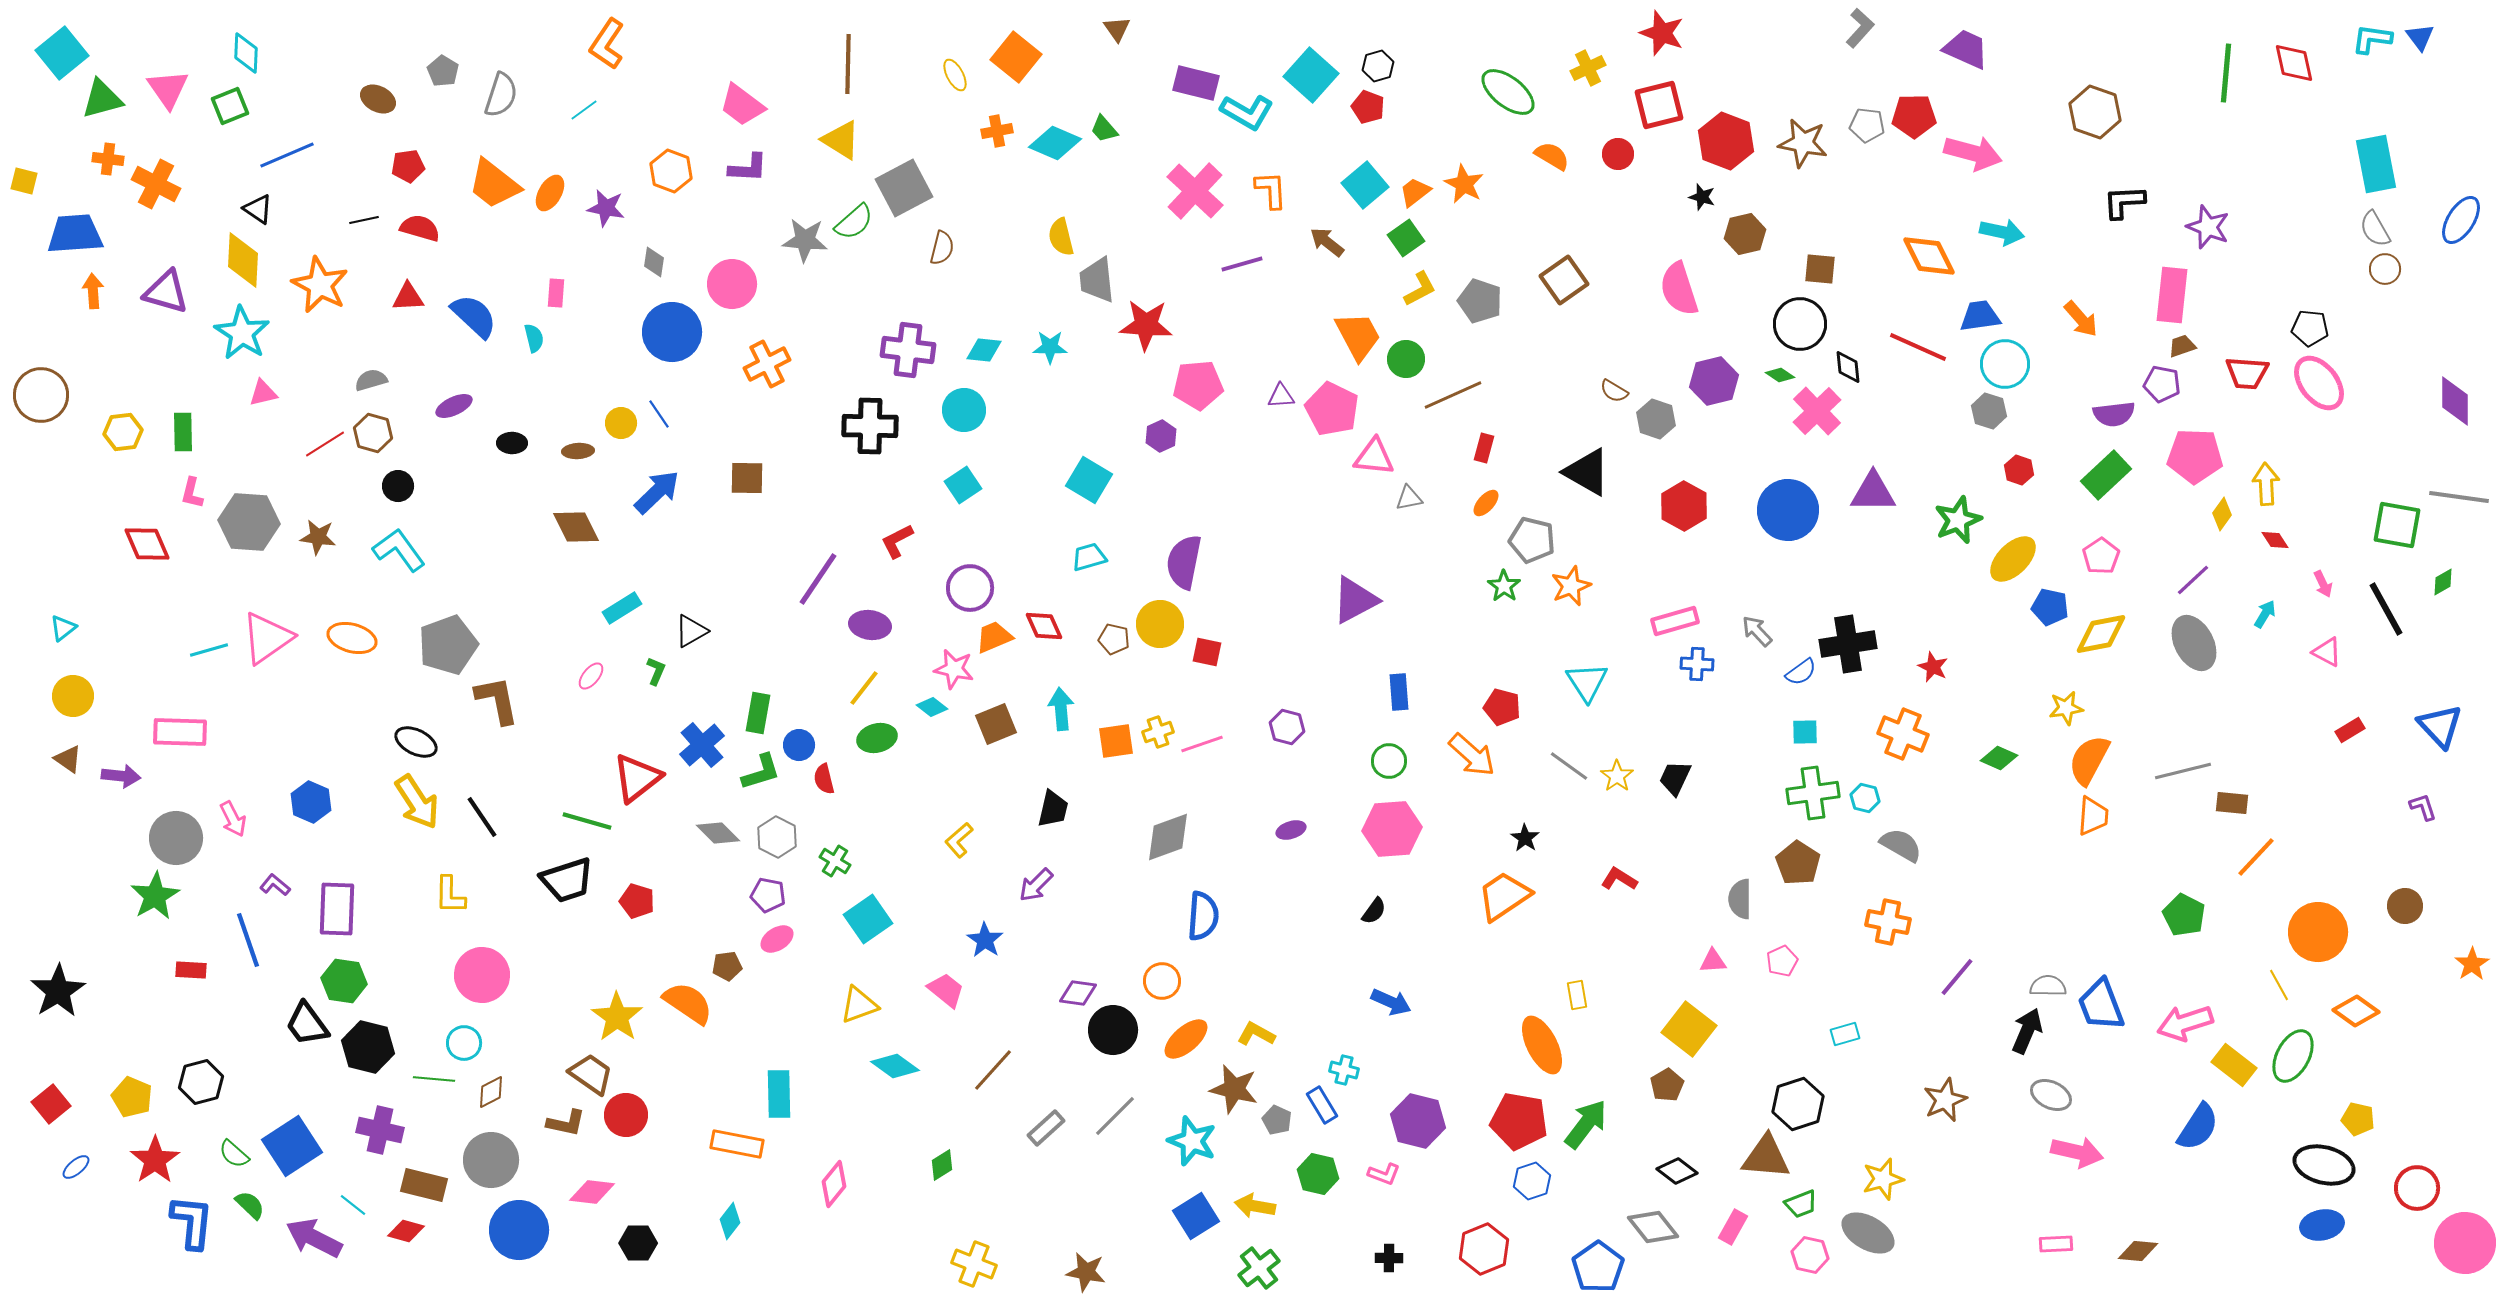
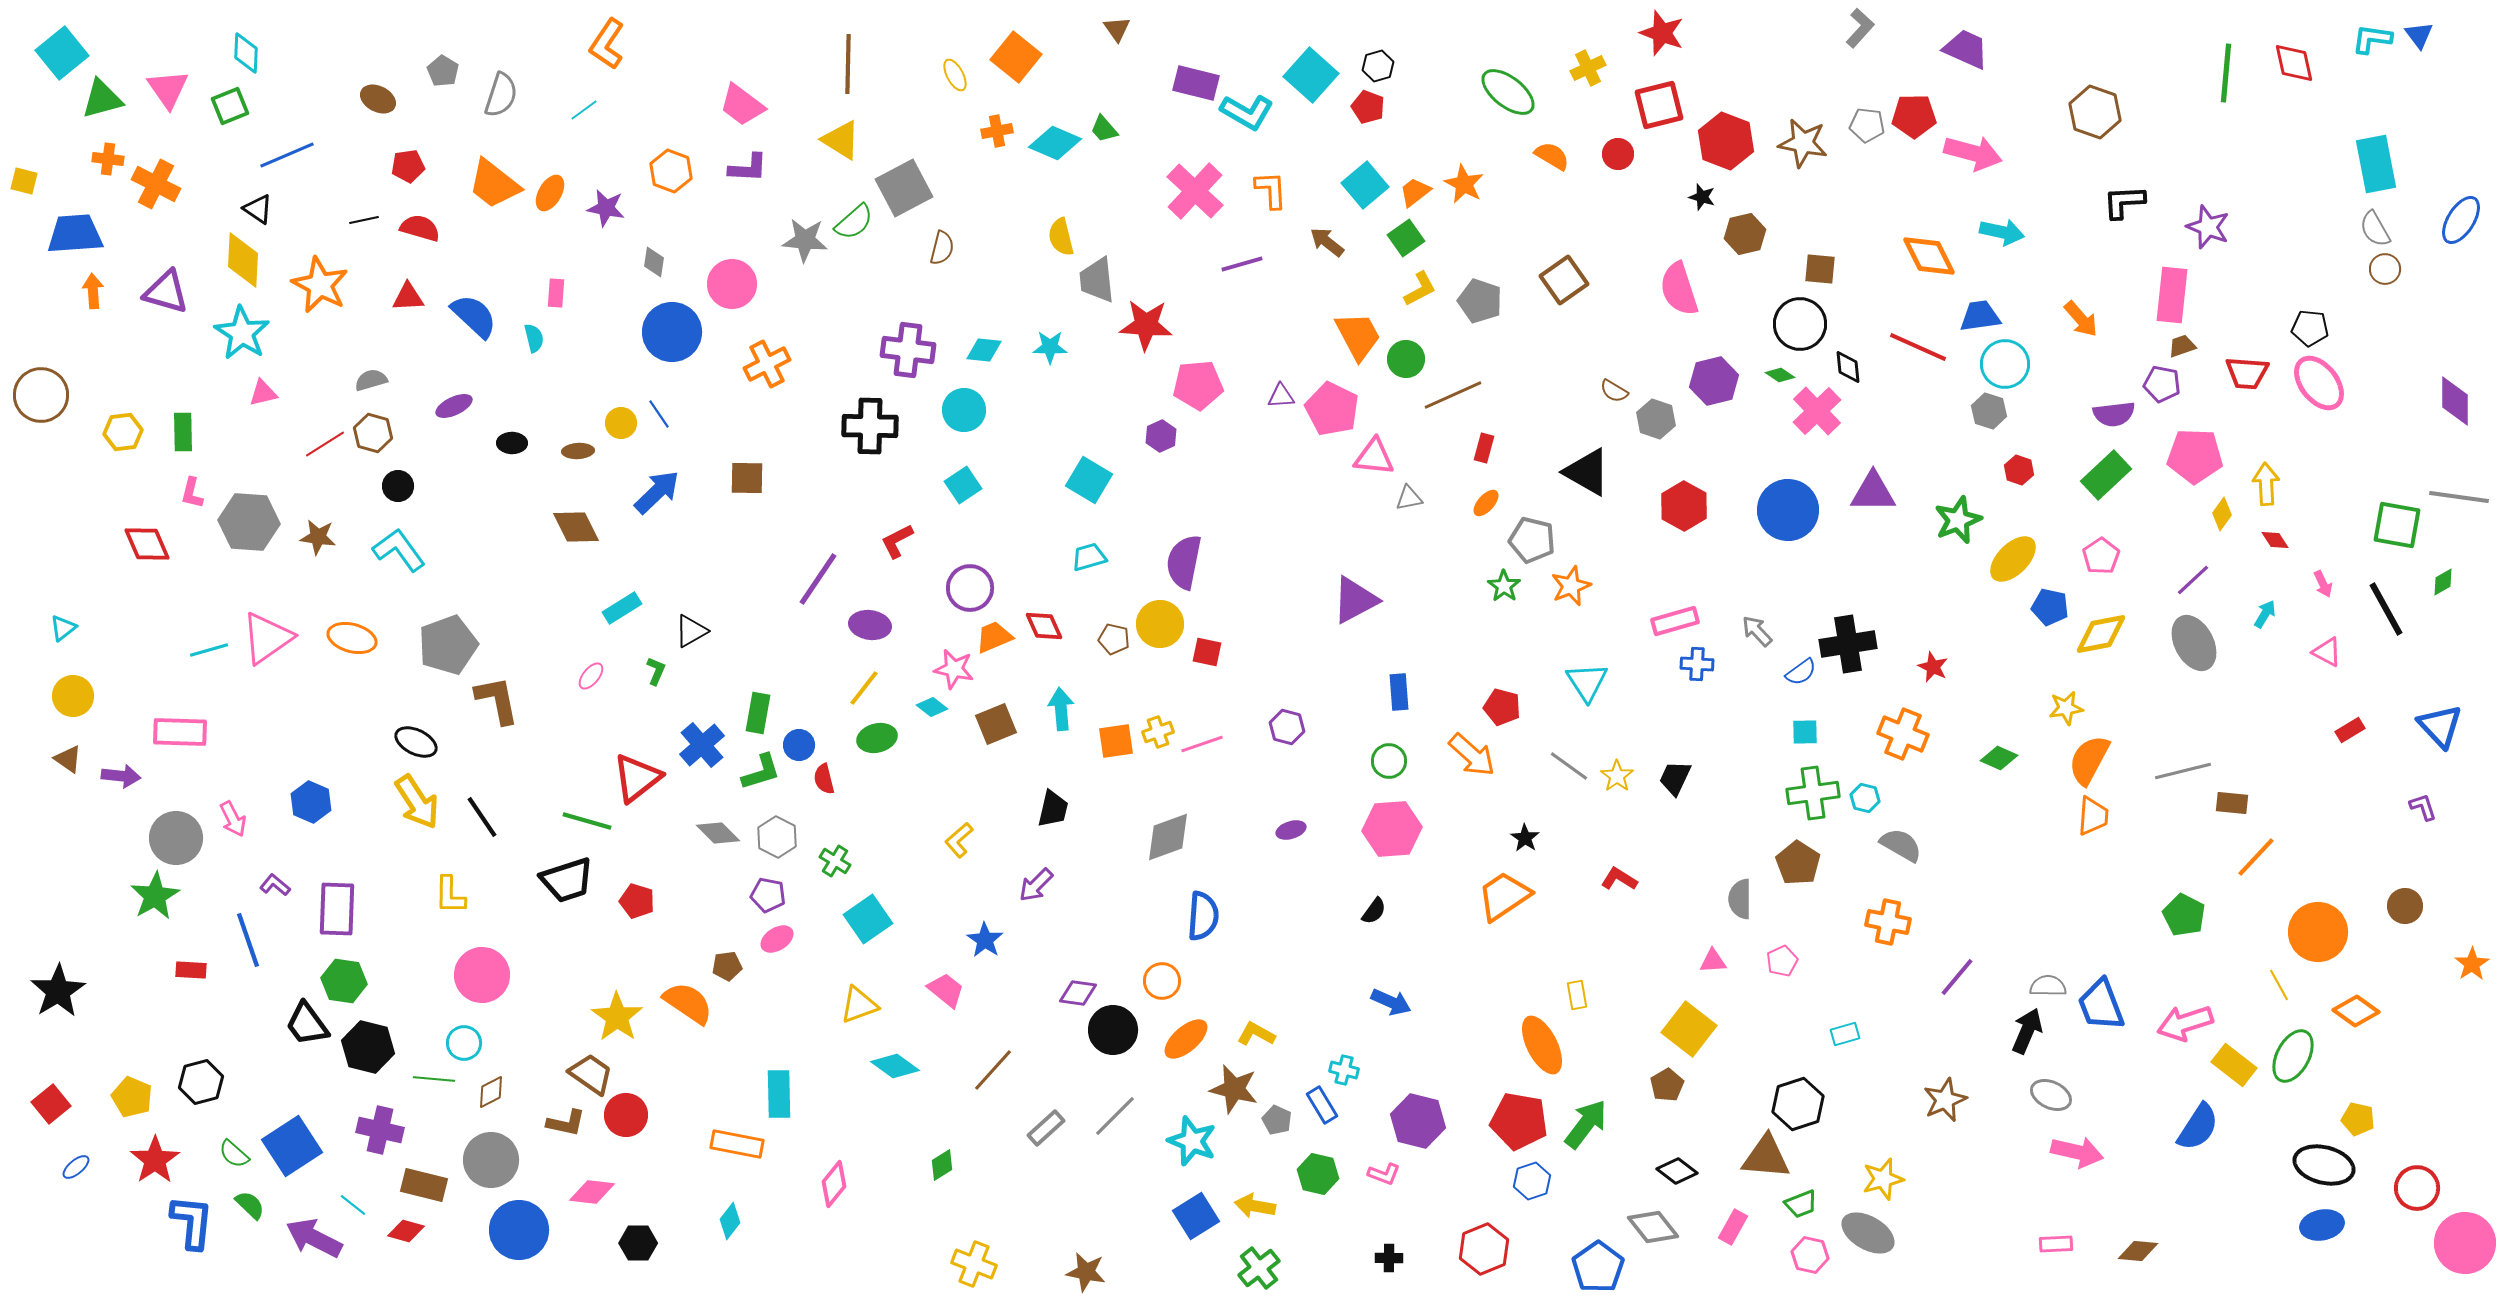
blue triangle at (2420, 37): moved 1 px left, 2 px up
